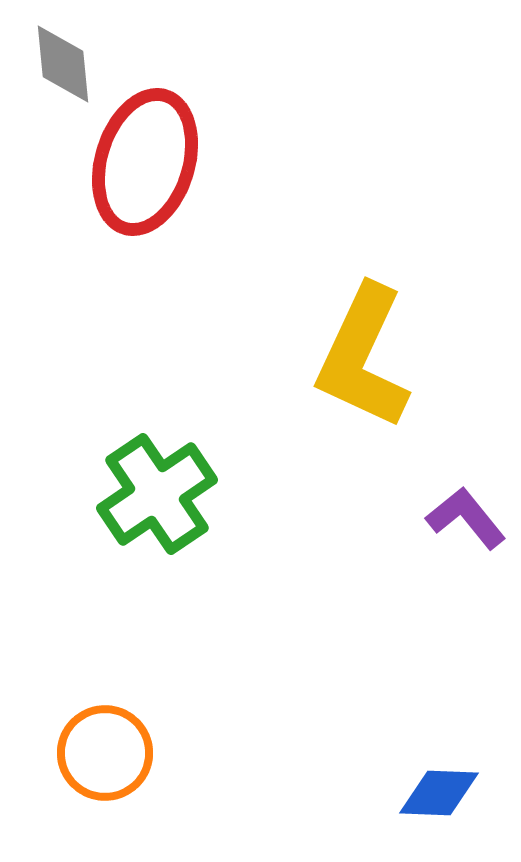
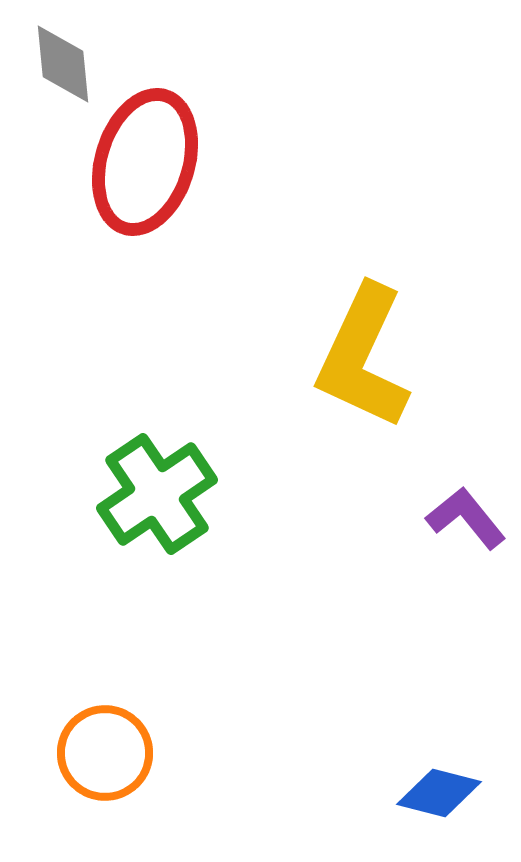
blue diamond: rotated 12 degrees clockwise
